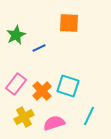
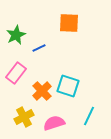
pink rectangle: moved 11 px up
